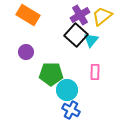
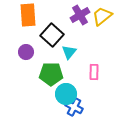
orange rectangle: rotated 55 degrees clockwise
black square: moved 24 px left
cyan triangle: moved 22 px left, 12 px down
pink rectangle: moved 1 px left
cyan circle: moved 1 px left, 4 px down
blue cross: moved 3 px right, 3 px up
